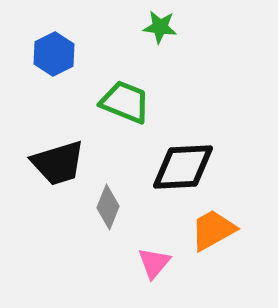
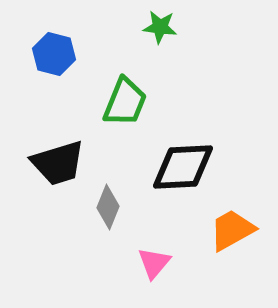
blue hexagon: rotated 18 degrees counterclockwise
green trapezoid: rotated 90 degrees clockwise
orange trapezoid: moved 19 px right
